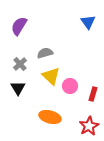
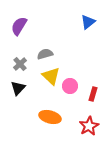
blue triangle: rotated 28 degrees clockwise
gray semicircle: moved 1 px down
black triangle: rotated 14 degrees clockwise
